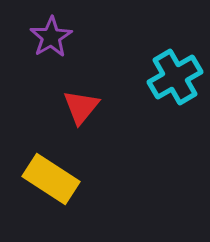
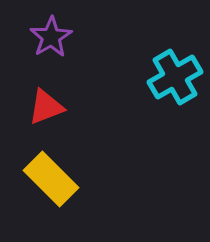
red triangle: moved 35 px left; rotated 30 degrees clockwise
yellow rectangle: rotated 12 degrees clockwise
